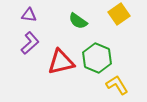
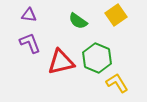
yellow square: moved 3 px left, 1 px down
purple L-shape: rotated 70 degrees counterclockwise
yellow L-shape: moved 2 px up
